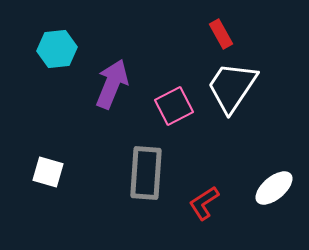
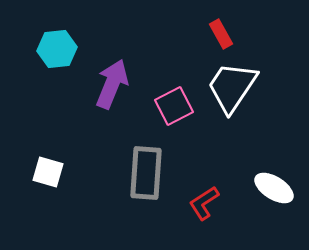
white ellipse: rotated 72 degrees clockwise
